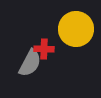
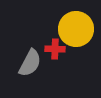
red cross: moved 11 px right
